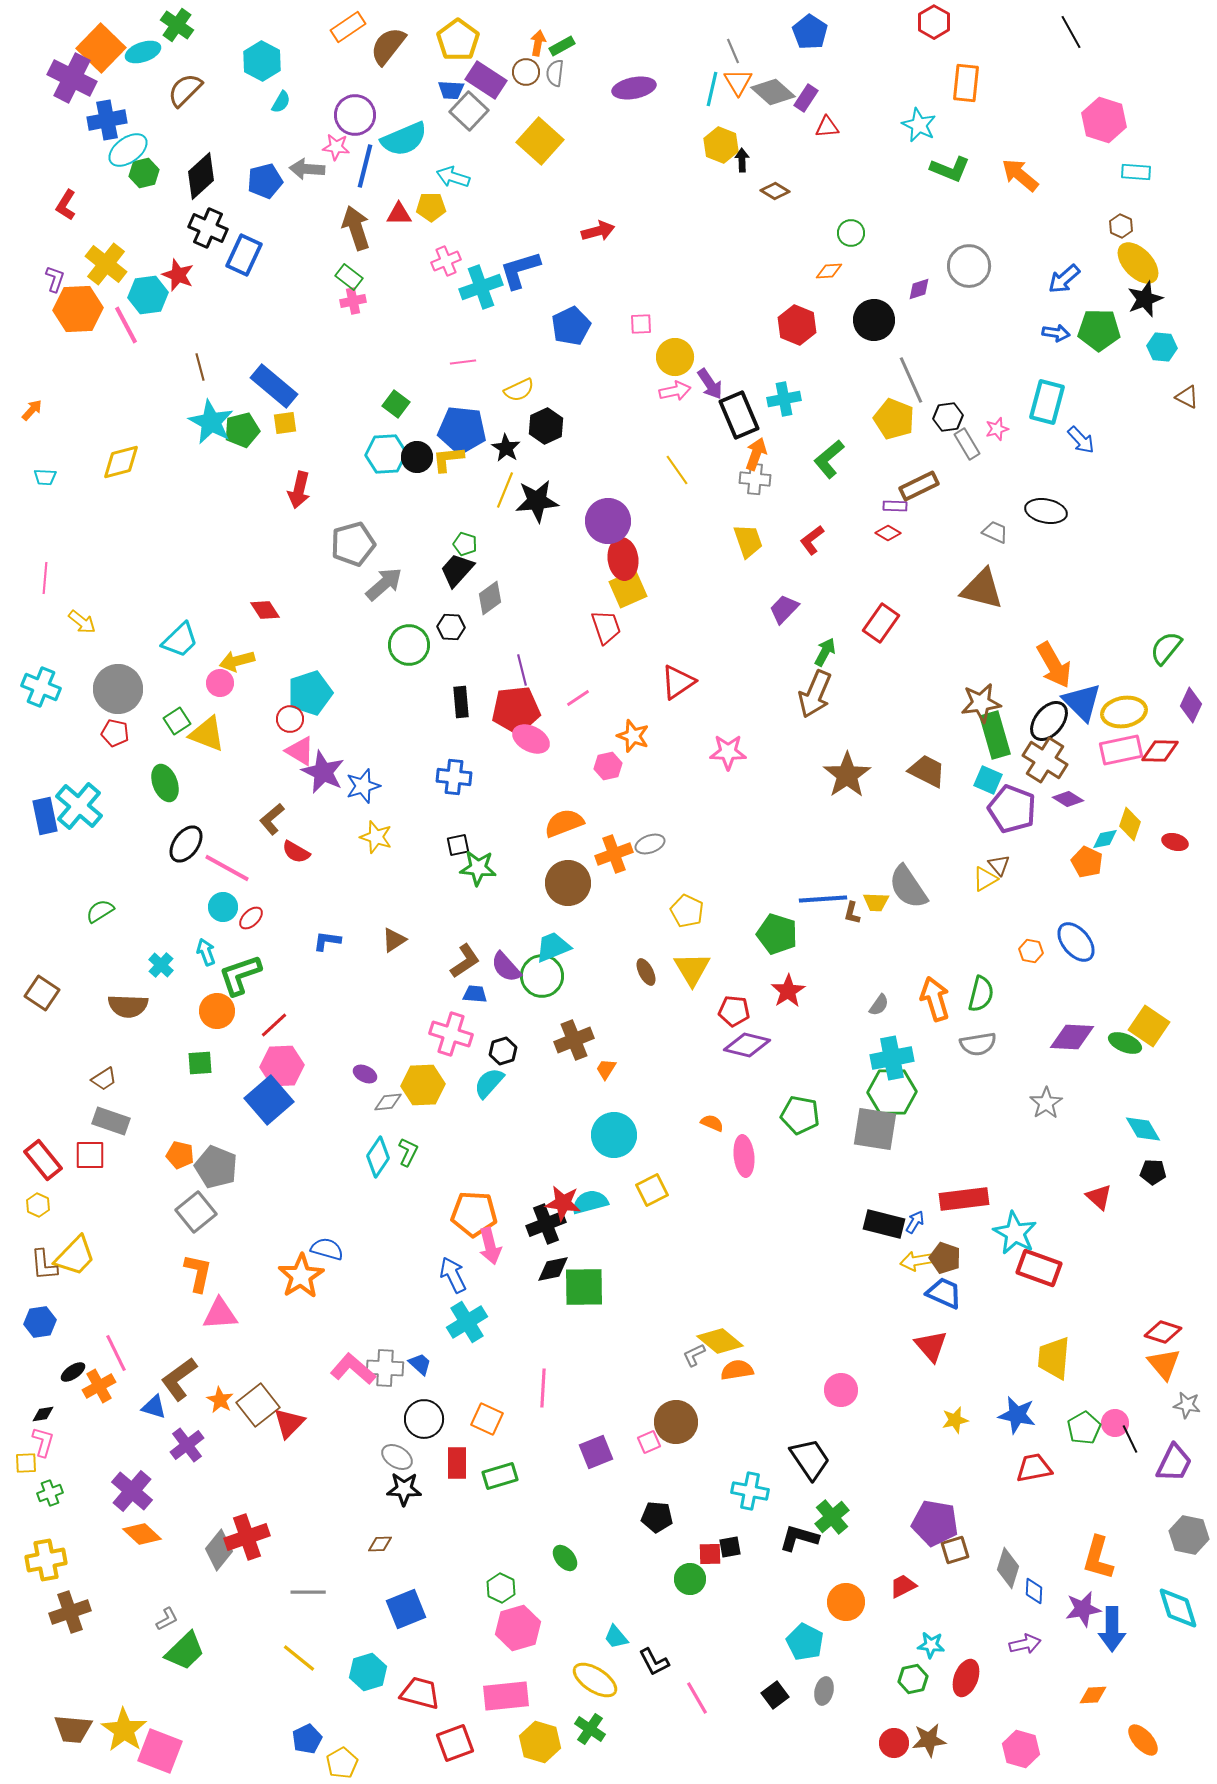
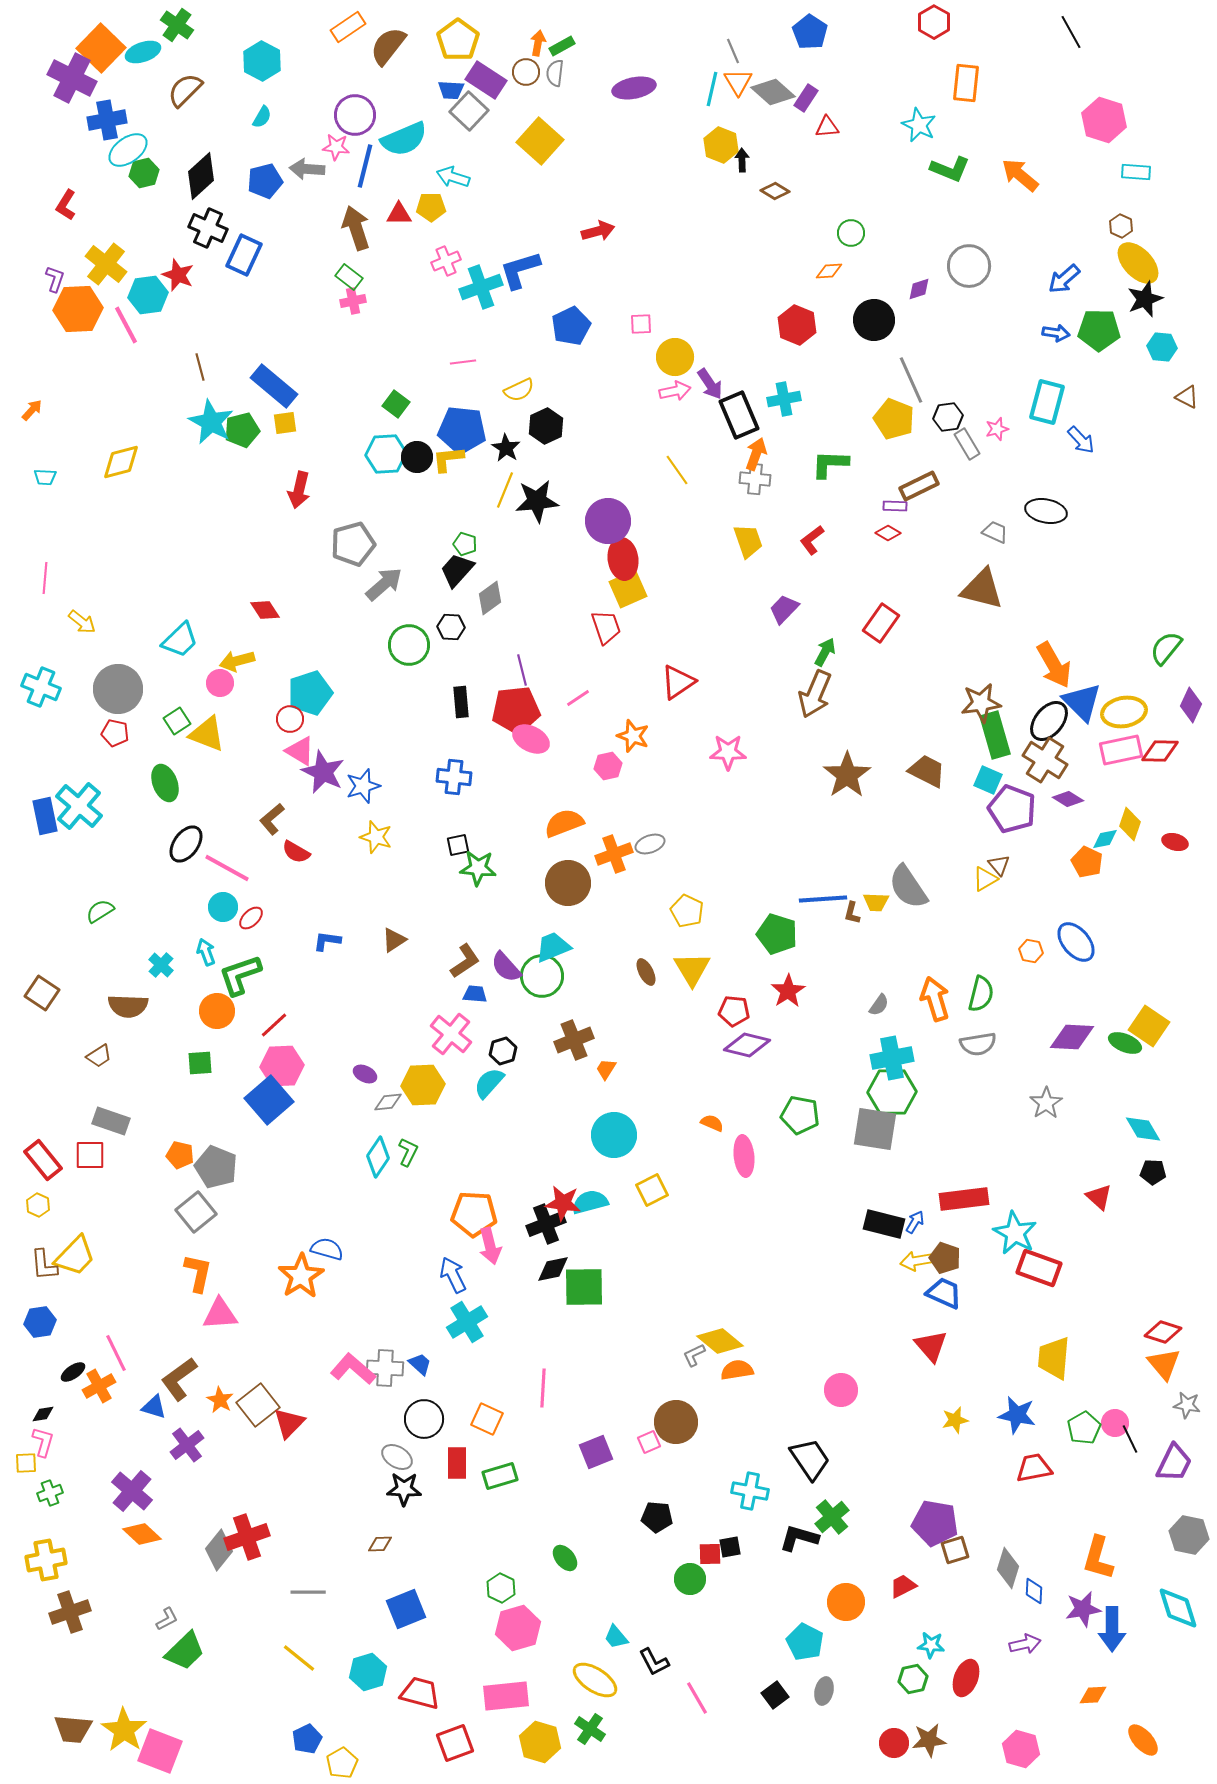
cyan semicircle at (281, 102): moved 19 px left, 15 px down
green L-shape at (829, 459): moved 1 px right, 5 px down; rotated 42 degrees clockwise
pink cross at (451, 1034): rotated 21 degrees clockwise
brown trapezoid at (104, 1079): moved 5 px left, 23 px up
